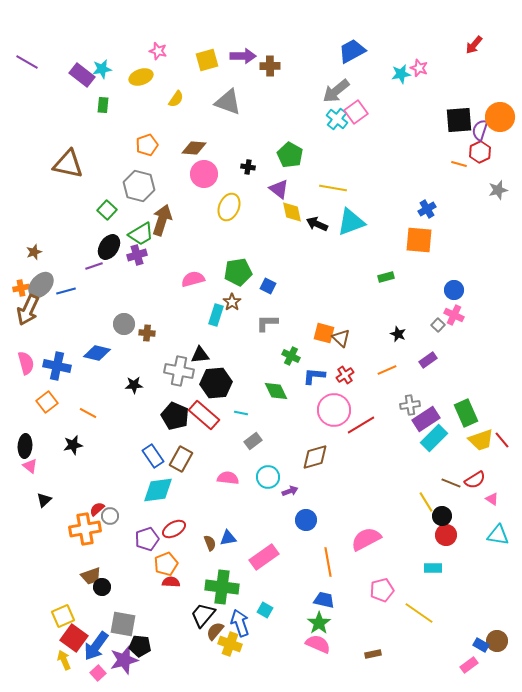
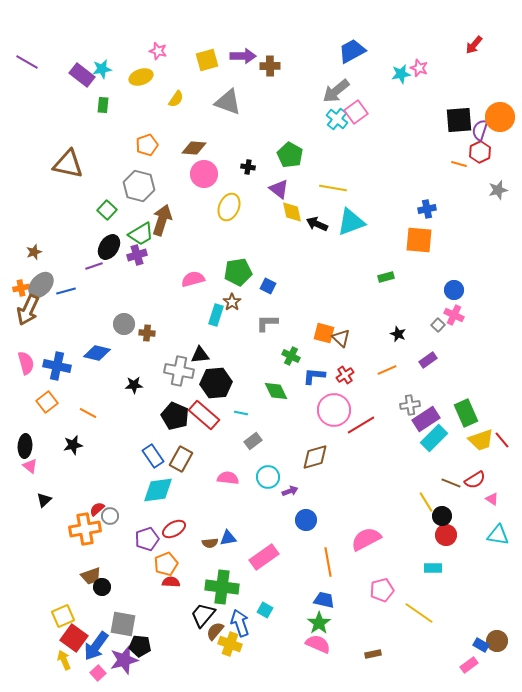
blue cross at (427, 209): rotated 18 degrees clockwise
brown semicircle at (210, 543): rotated 105 degrees clockwise
